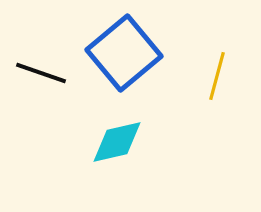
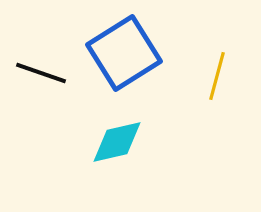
blue square: rotated 8 degrees clockwise
